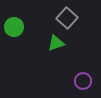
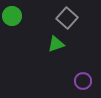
green circle: moved 2 px left, 11 px up
green triangle: moved 1 px down
